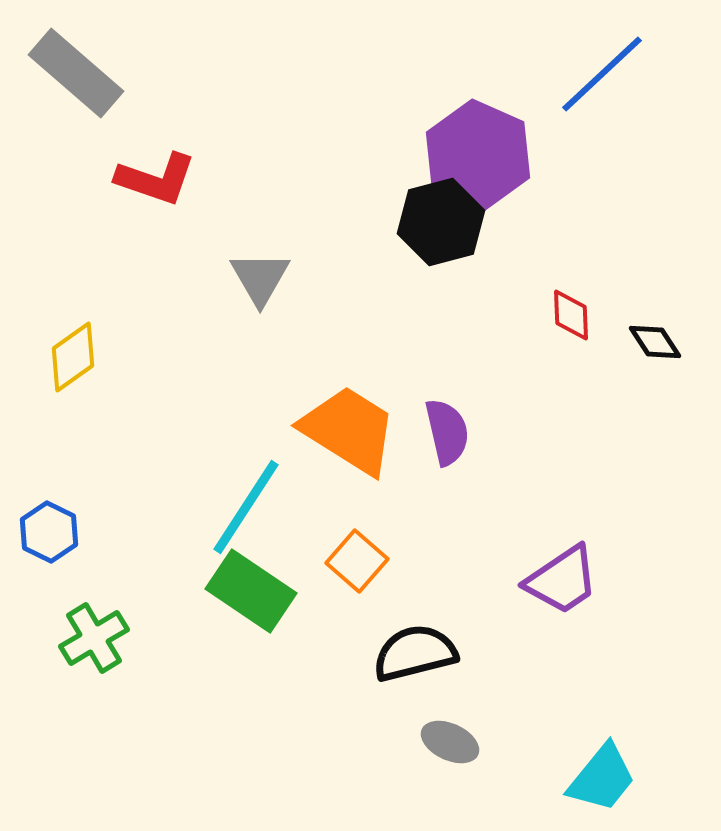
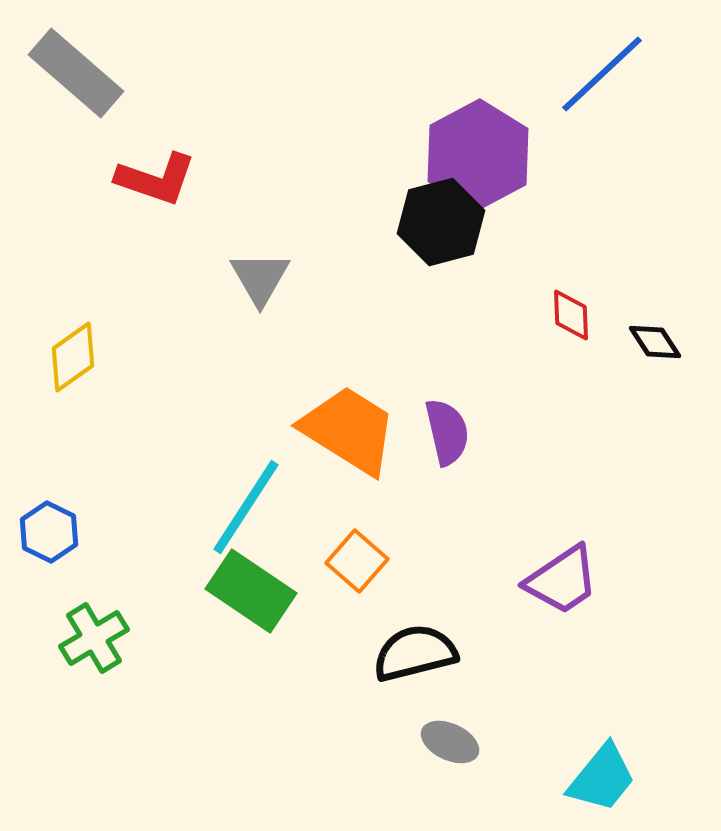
purple hexagon: rotated 8 degrees clockwise
